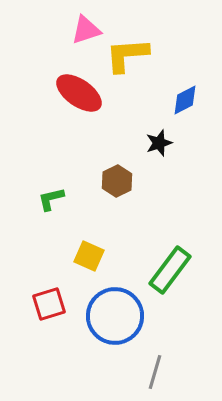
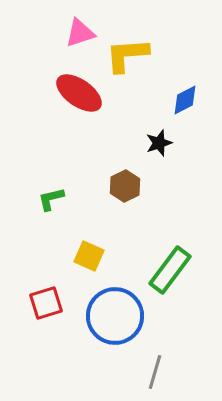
pink triangle: moved 6 px left, 3 px down
brown hexagon: moved 8 px right, 5 px down
red square: moved 3 px left, 1 px up
